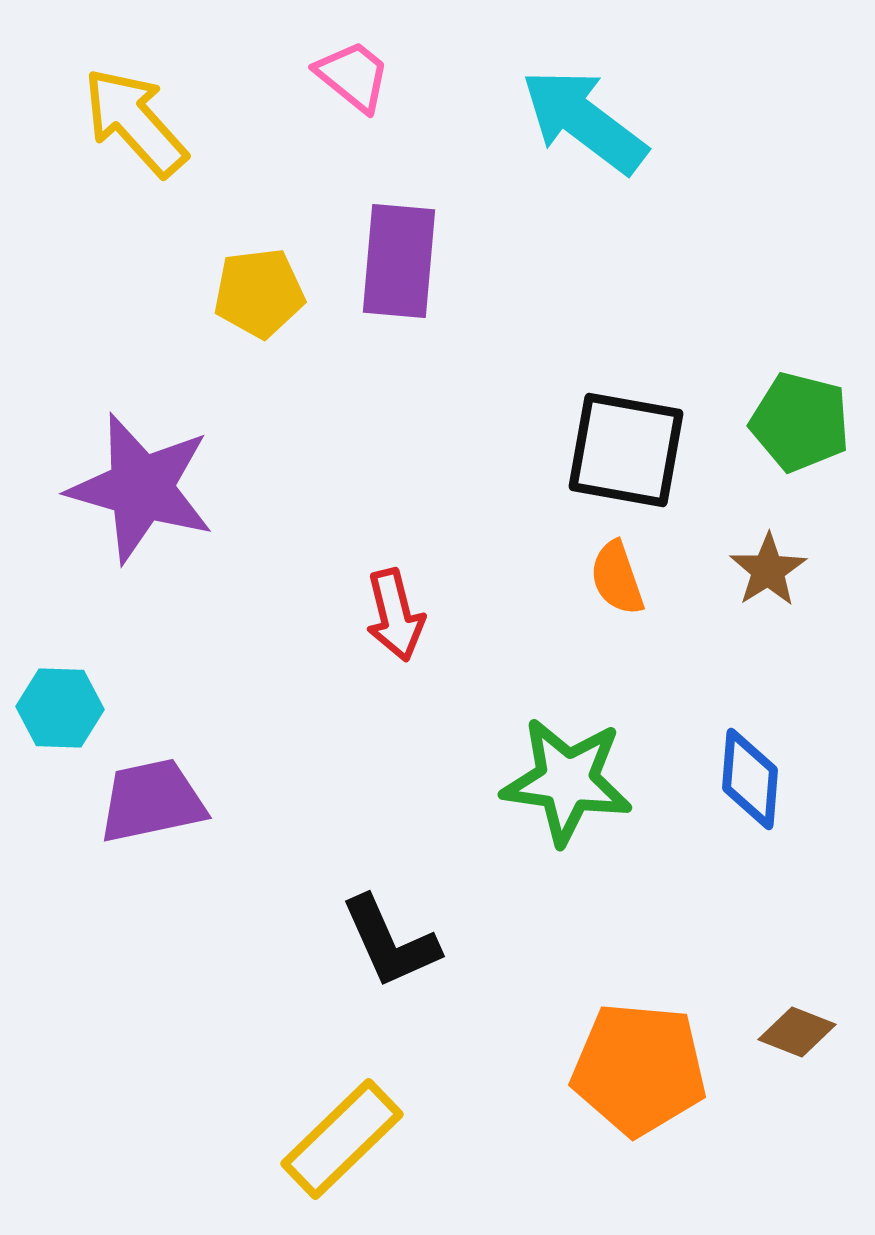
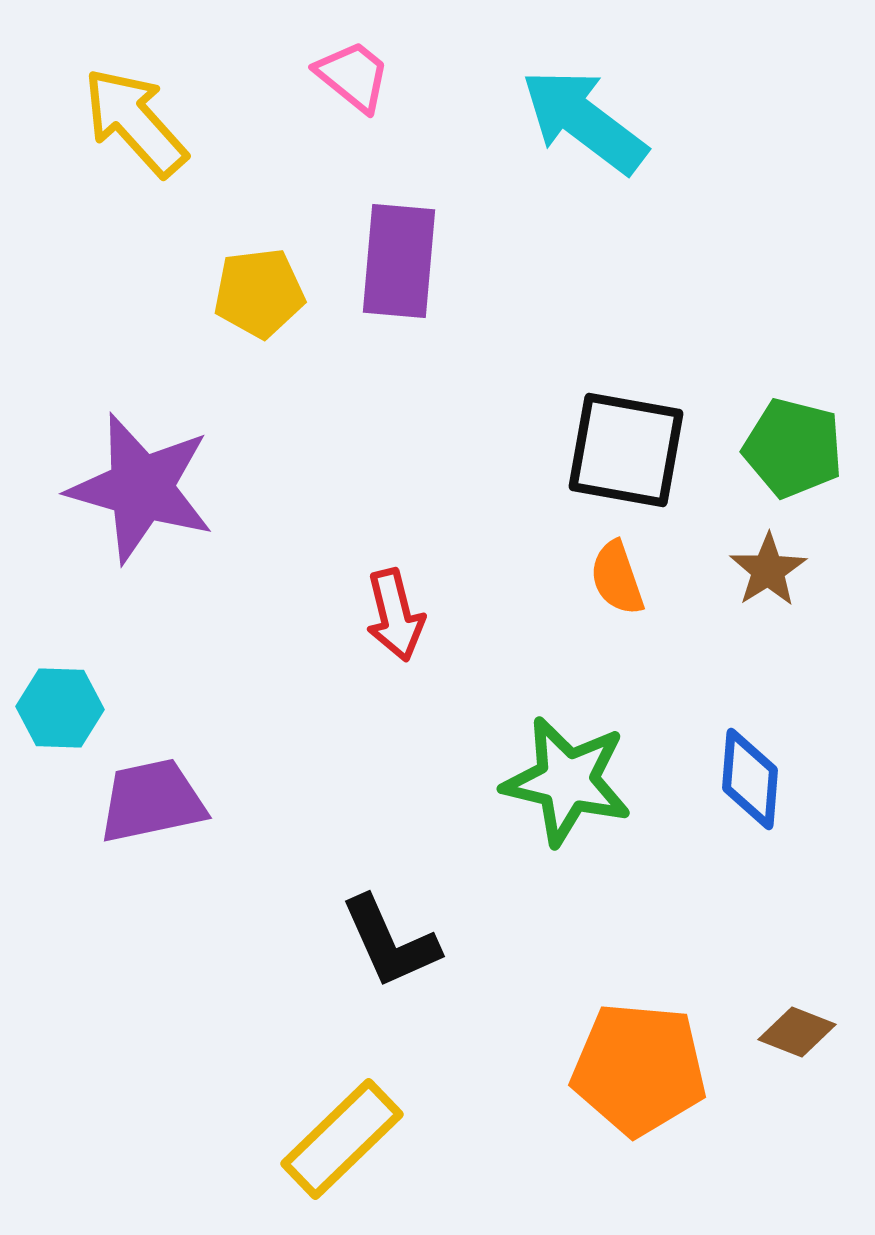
green pentagon: moved 7 px left, 26 px down
green star: rotated 5 degrees clockwise
